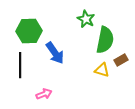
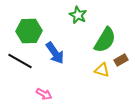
green star: moved 8 px left, 4 px up
green semicircle: rotated 20 degrees clockwise
black line: moved 4 px up; rotated 60 degrees counterclockwise
pink arrow: rotated 49 degrees clockwise
